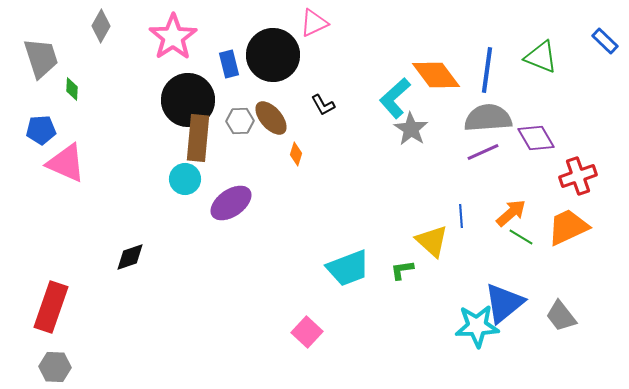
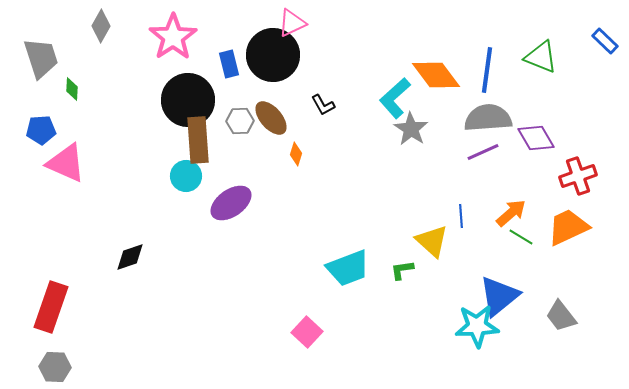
pink triangle at (314, 23): moved 22 px left
brown rectangle at (198, 138): moved 2 px down; rotated 9 degrees counterclockwise
cyan circle at (185, 179): moved 1 px right, 3 px up
blue triangle at (504, 303): moved 5 px left, 7 px up
